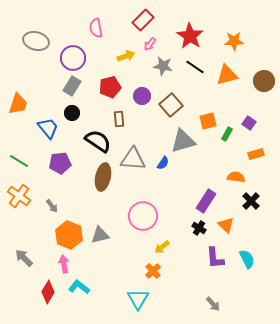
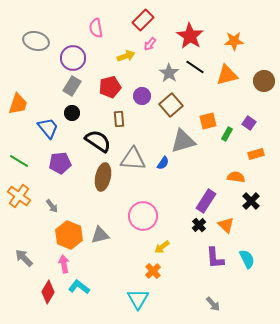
gray star at (163, 66): moved 6 px right, 7 px down; rotated 24 degrees clockwise
black cross at (199, 228): moved 3 px up; rotated 16 degrees clockwise
